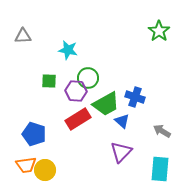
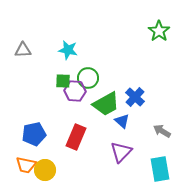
gray triangle: moved 14 px down
green square: moved 14 px right
purple hexagon: moved 1 px left
blue cross: rotated 24 degrees clockwise
red rectangle: moved 2 px left, 18 px down; rotated 35 degrees counterclockwise
blue pentagon: rotated 30 degrees counterclockwise
orange trapezoid: rotated 20 degrees clockwise
cyan rectangle: rotated 15 degrees counterclockwise
